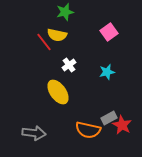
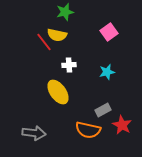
white cross: rotated 32 degrees clockwise
gray rectangle: moved 6 px left, 8 px up
